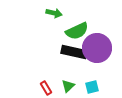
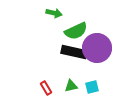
green semicircle: moved 1 px left
green triangle: moved 3 px right; rotated 32 degrees clockwise
